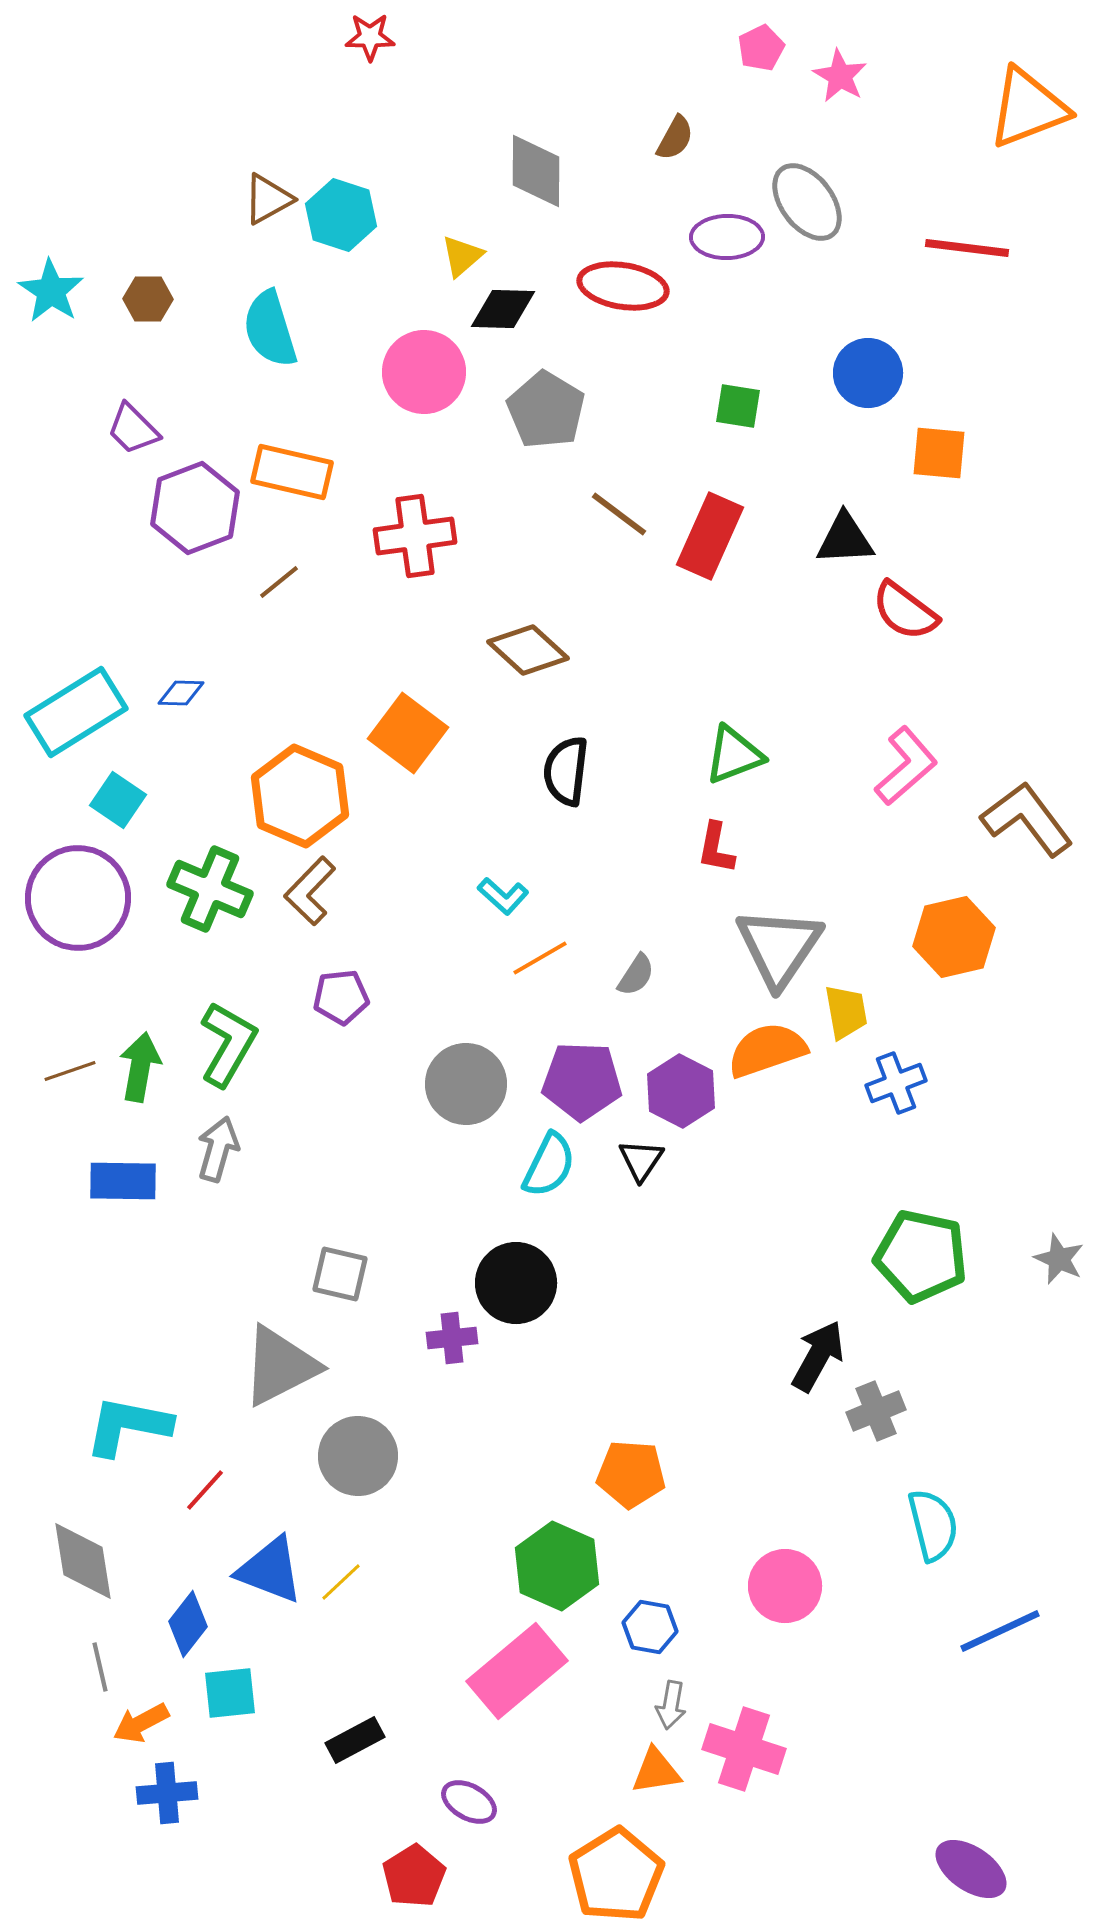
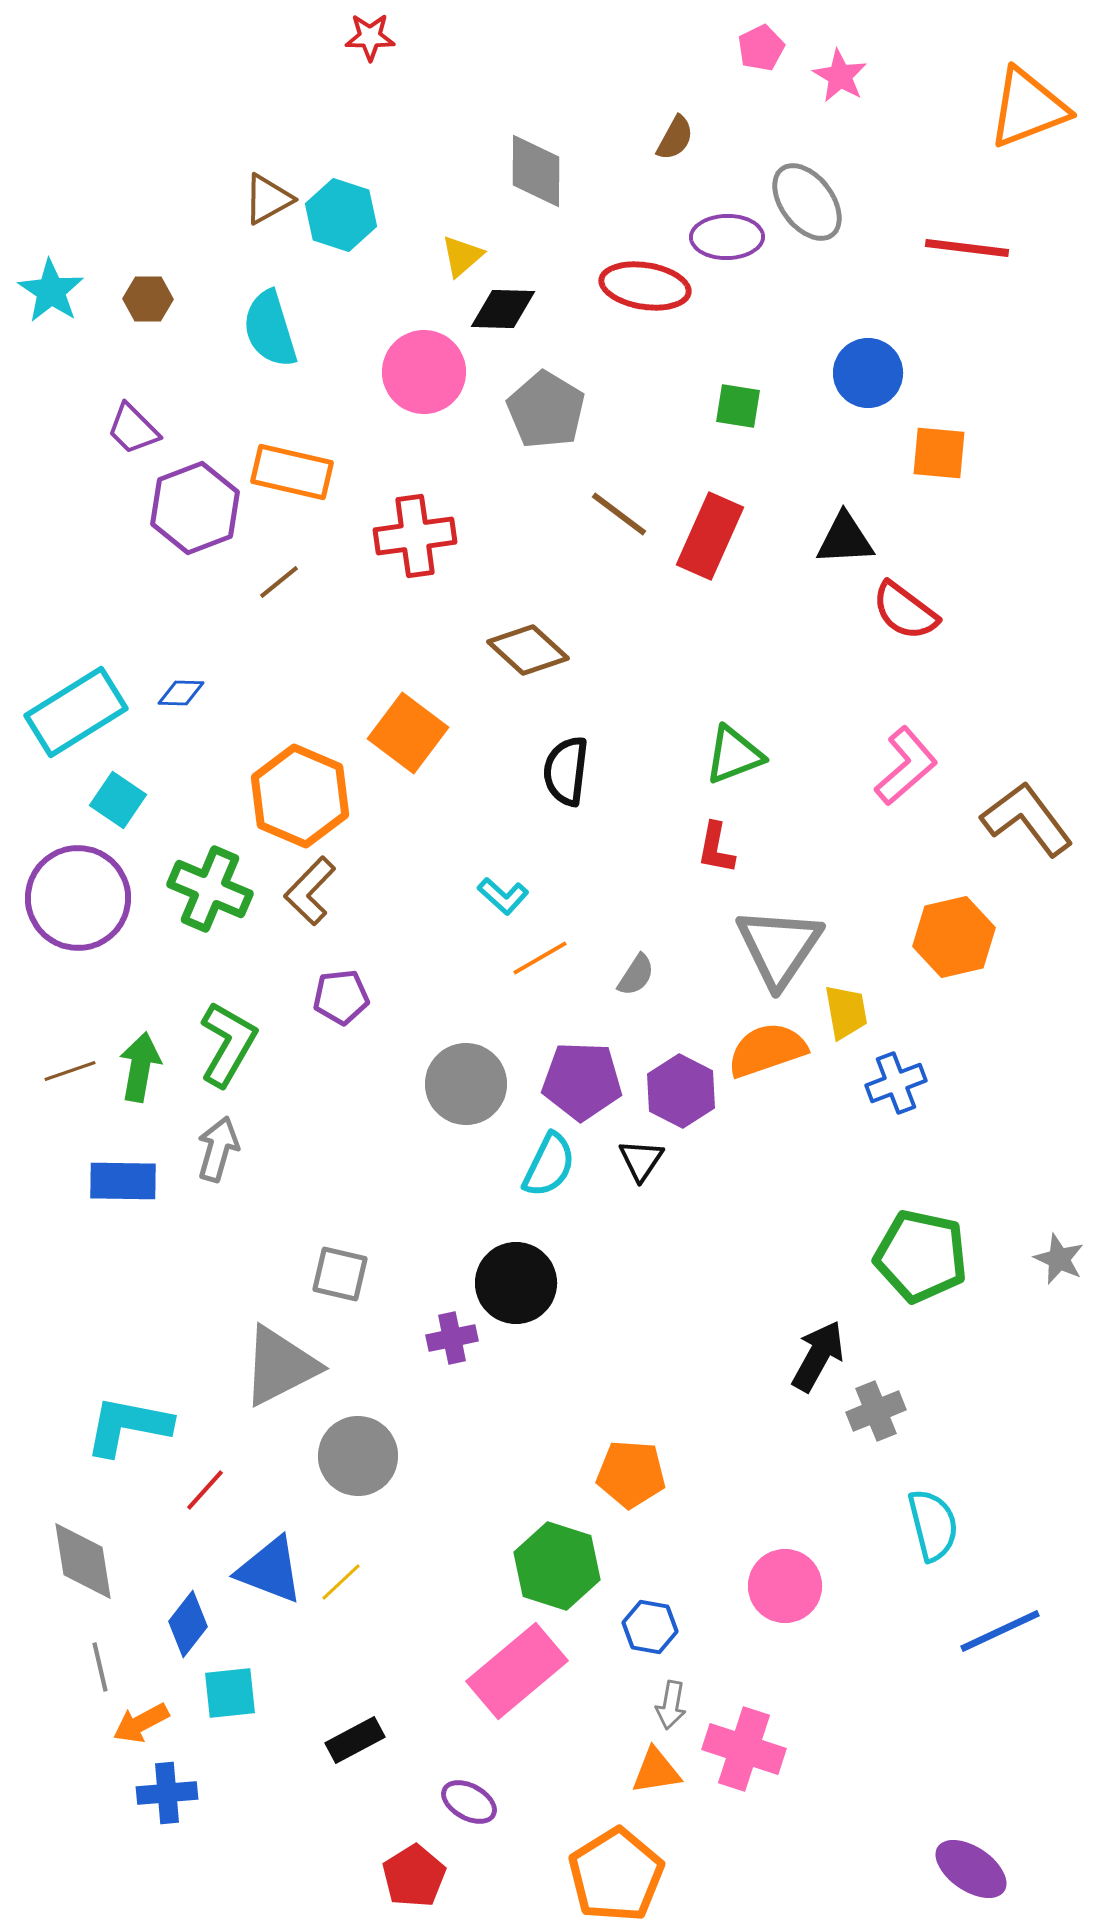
red ellipse at (623, 286): moved 22 px right
purple cross at (452, 1338): rotated 6 degrees counterclockwise
green hexagon at (557, 1566): rotated 6 degrees counterclockwise
